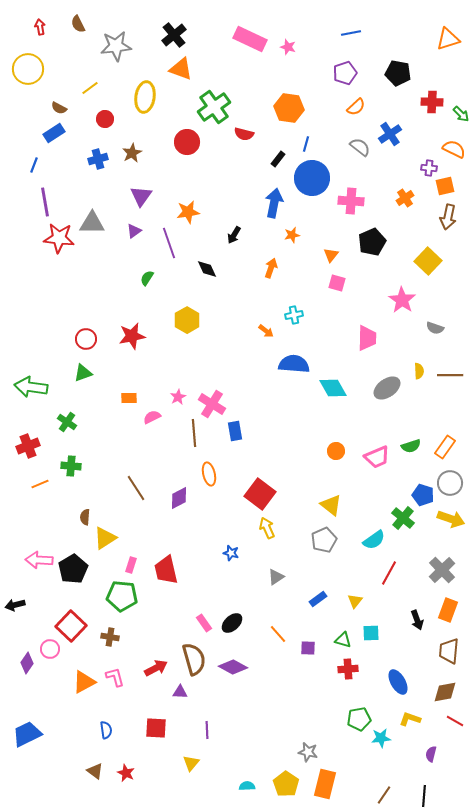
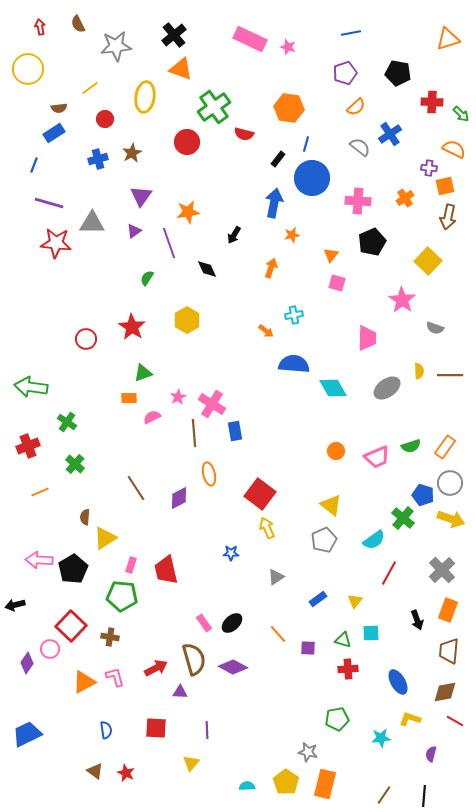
brown semicircle at (59, 108): rotated 35 degrees counterclockwise
pink cross at (351, 201): moved 7 px right
purple line at (45, 202): moved 4 px right, 1 px down; rotated 64 degrees counterclockwise
red star at (59, 238): moved 3 px left, 5 px down
red star at (132, 336): moved 9 px up; rotated 28 degrees counterclockwise
green triangle at (83, 373): moved 60 px right
green cross at (71, 466): moved 4 px right, 2 px up; rotated 36 degrees clockwise
orange line at (40, 484): moved 8 px down
blue star at (231, 553): rotated 14 degrees counterclockwise
green pentagon at (359, 719): moved 22 px left
yellow pentagon at (286, 784): moved 2 px up
